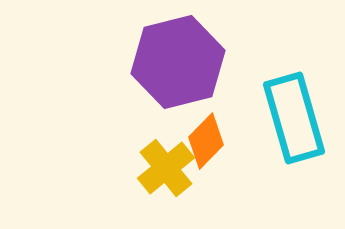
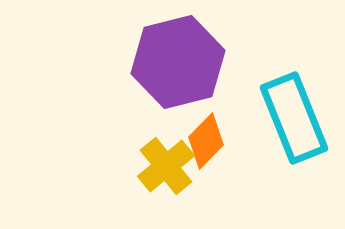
cyan rectangle: rotated 6 degrees counterclockwise
yellow cross: moved 2 px up
